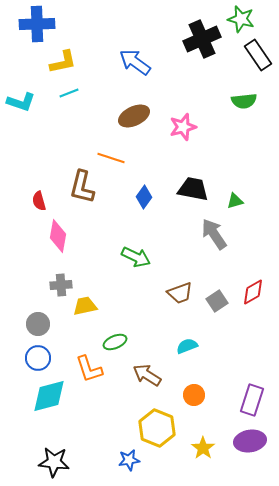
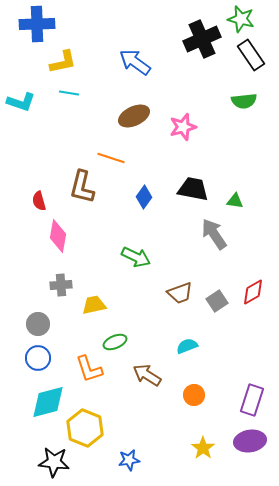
black rectangle: moved 7 px left
cyan line: rotated 30 degrees clockwise
green triangle: rotated 24 degrees clockwise
yellow trapezoid: moved 9 px right, 1 px up
cyan diamond: moved 1 px left, 6 px down
yellow hexagon: moved 72 px left
